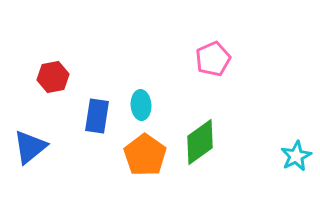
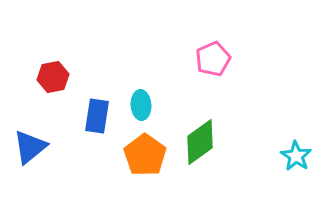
cyan star: rotated 12 degrees counterclockwise
